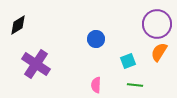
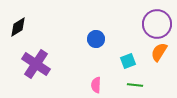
black diamond: moved 2 px down
